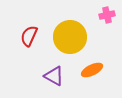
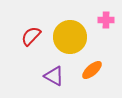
pink cross: moved 1 px left, 5 px down; rotated 14 degrees clockwise
red semicircle: moved 2 px right; rotated 20 degrees clockwise
orange ellipse: rotated 15 degrees counterclockwise
